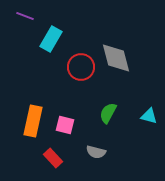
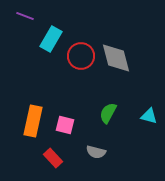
red circle: moved 11 px up
